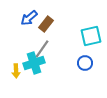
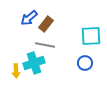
cyan square: rotated 10 degrees clockwise
gray line: moved 3 px right, 4 px up; rotated 66 degrees clockwise
